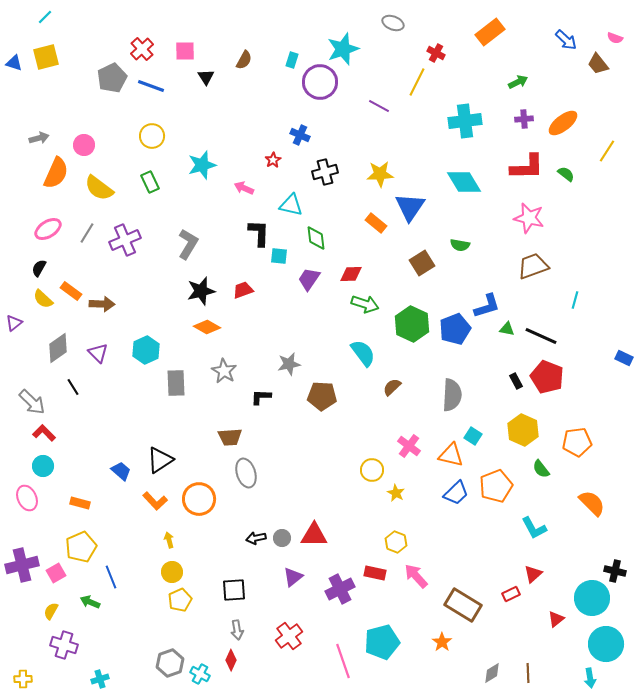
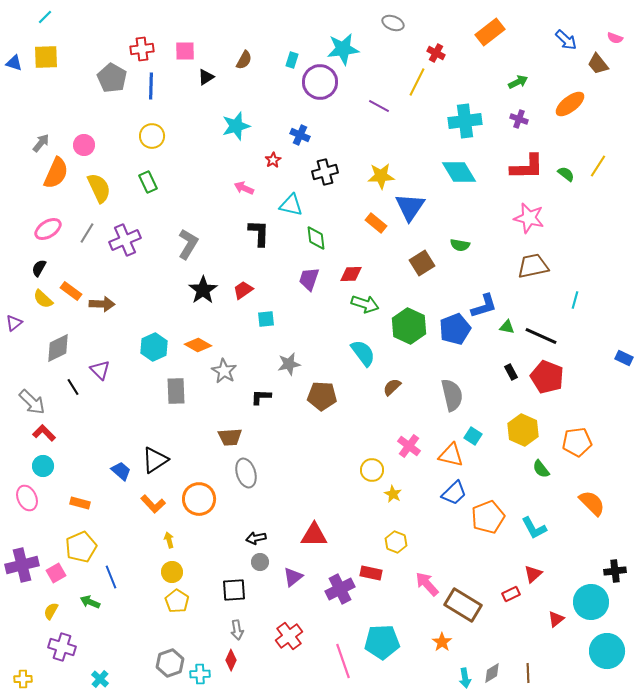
red cross at (142, 49): rotated 35 degrees clockwise
cyan star at (343, 49): rotated 12 degrees clockwise
yellow square at (46, 57): rotated 12 degrees clockwise
black triangle at (206, 77): rotated 30 degrees clockwise
gray pentagon at (112, 78): rotated 16 degrees counterclockwise
blue line at (151, 86): rotated 72 degrees clockwise
purple cross at (524, 119): moved 5 px left; rotated 24 degrees clockwise
orange ellipse at (563, 123): moved 7 px right, 19 px up
gray arrow at (39, 138): moved 2 px right, 5 px down; rotated 36 degrees counterclockwise
yellow line at (607, 151): moved 9 px left, 15 px down
cyan star at (202, 165): moved 34 px right, 39 px up
yellow star at (380, 174): moved 1 px right, 2 px down
green rectangle at (150, 182): moved 2 px left
cyan diamond at (464, 182): moved 5 px left, 10 px up
yellow semicircle at (99, 188): rotated 152 degrees counterclockwise
cyan square at (279, 256): moved 13 px left, 63 px down; rotated 12 degrees counterclockwise
brown trapezoid at (533, 266): rotated 8 degrees clockwise
purple trapezoid at (309, 279): rotated 15 degrees counterclockwise
red trapezoid at (243, 290): rotated 15 degrees counterclockwise
black star at (201, 291): moved 2 px right, 1 px up; rotated 20 degrees counterclockwise
blue L-shape at (487, 306): moved 3 px left
green hexagon at (412, 324): moved 3 px left, 2 px down
orange diamond at (207, 327): moved 9 px left, 18 px down
green triangle at (507, 329): moved 2 px up
gray diamond at (58, 348): rotated 8 degrees clockwise
cyan hexagon at (146, 350): moved 8 px right, 3 px up
purple triangle at (98, 353): moved 2 px right, 17 px down
black rectangle at (516, 381): moved 5 px left, 9 px up
gray rectangle at (176, 383): moved 8 px down
gray semicircle at (452, 395): rotated 16 degrees counterclockwise
black triangle at (160, 460): moved 5 px left
orange pentagon at (496, 486): moved 8 px left, 31 px down
yellow star at (396, 493): moved 3 px left, 1 px down
blue trapezoid at (456, 493): moved 2 px left
orange L-shape at (155, 501): moved 2 px left, 3 px down
gray circle at (282, 538): moved 22 px left, 24 px down
black cross at (615, 571): rotated 20 degrees counterclockwise
red rectangle at (375, 573): moved 4 px left
pink arrow at (416, 576): moved 11 px right, 8 px down
cyan circle at (592, 598): moved 1 px left, 4 px down
yellow pentagon at (180, 600): moved 3 px left, 1 px down; rotated 15 degrees counterclockwise
cyan pentagon at (382, 642): rotated 12 degrees clockwise
cyan circle at (606, 644): moved 1 px right, 7 px down
purple cross at (64, 645): moved 2 px left, 2 px down
cyan cross at (200, 674): rotated 30 degrees counterclockwise
cyan arrow at (590, 678): moved 125 px left
cyan cross at (100, 679): rotated 30 degrees counterclockwise
